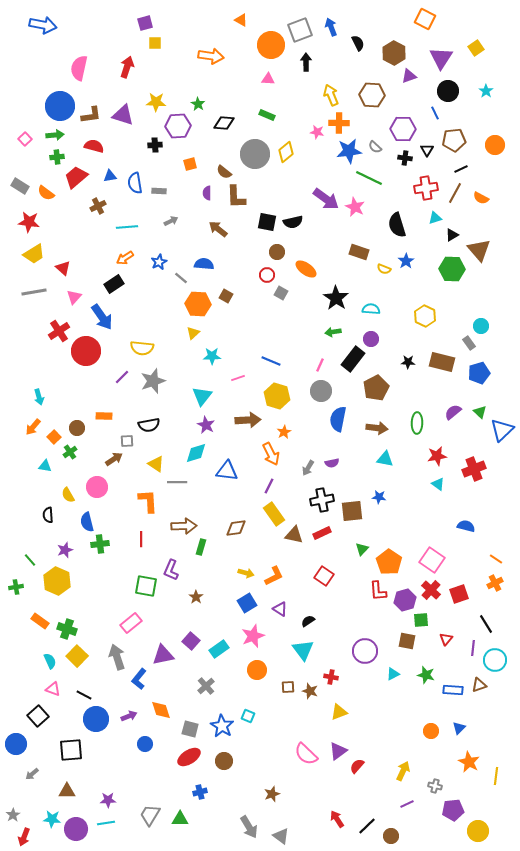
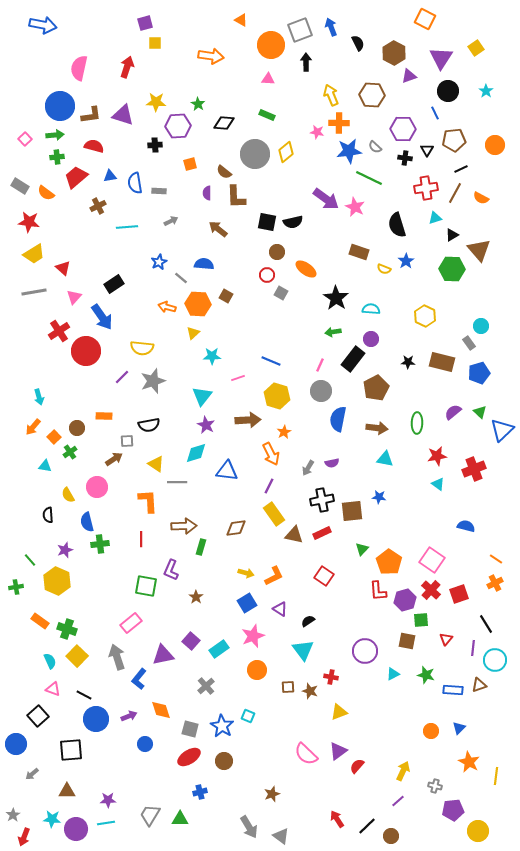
orange arrow at (125, 258): moved 42 px right, 49 px down; rotated 48 degrees clockwise
purple line at (407, 804): moved 9 px left, 3 px up; rotated 16 degrees counterclockwise
